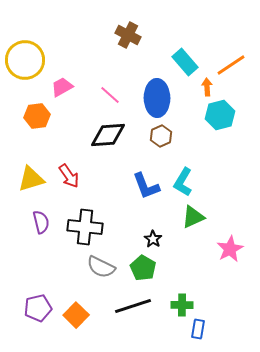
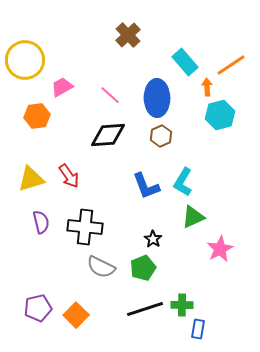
brown cross: rotated 20 degrees clockwise
pink star: moved 10 px left
green pentagon: rotated 20 degrees clockwise
black line: moved 12 px right, 3 px down
